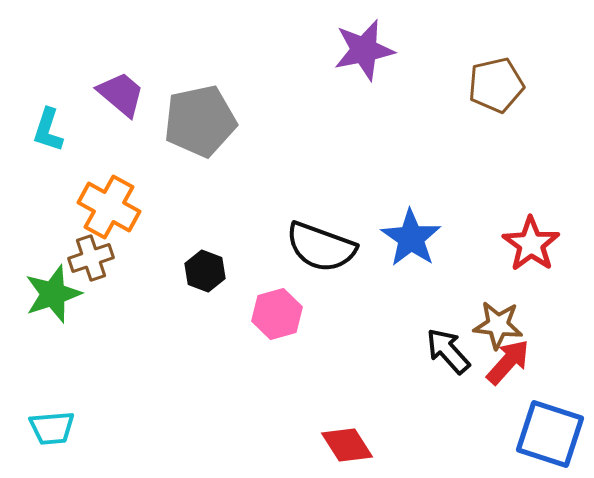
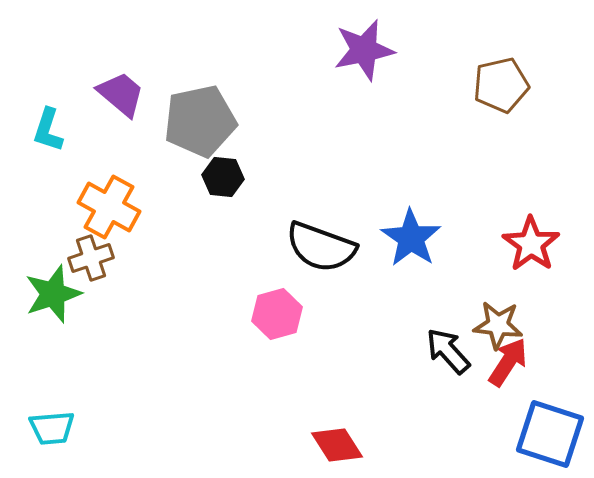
brown pentagon: moved 5 px right
black hexagon: moved 18 px right, 94 px up; rotated 15 degrees counterclockwise
red arrow: rotated 9 degrees counterclockwise
red diamond: moved 10 px left
